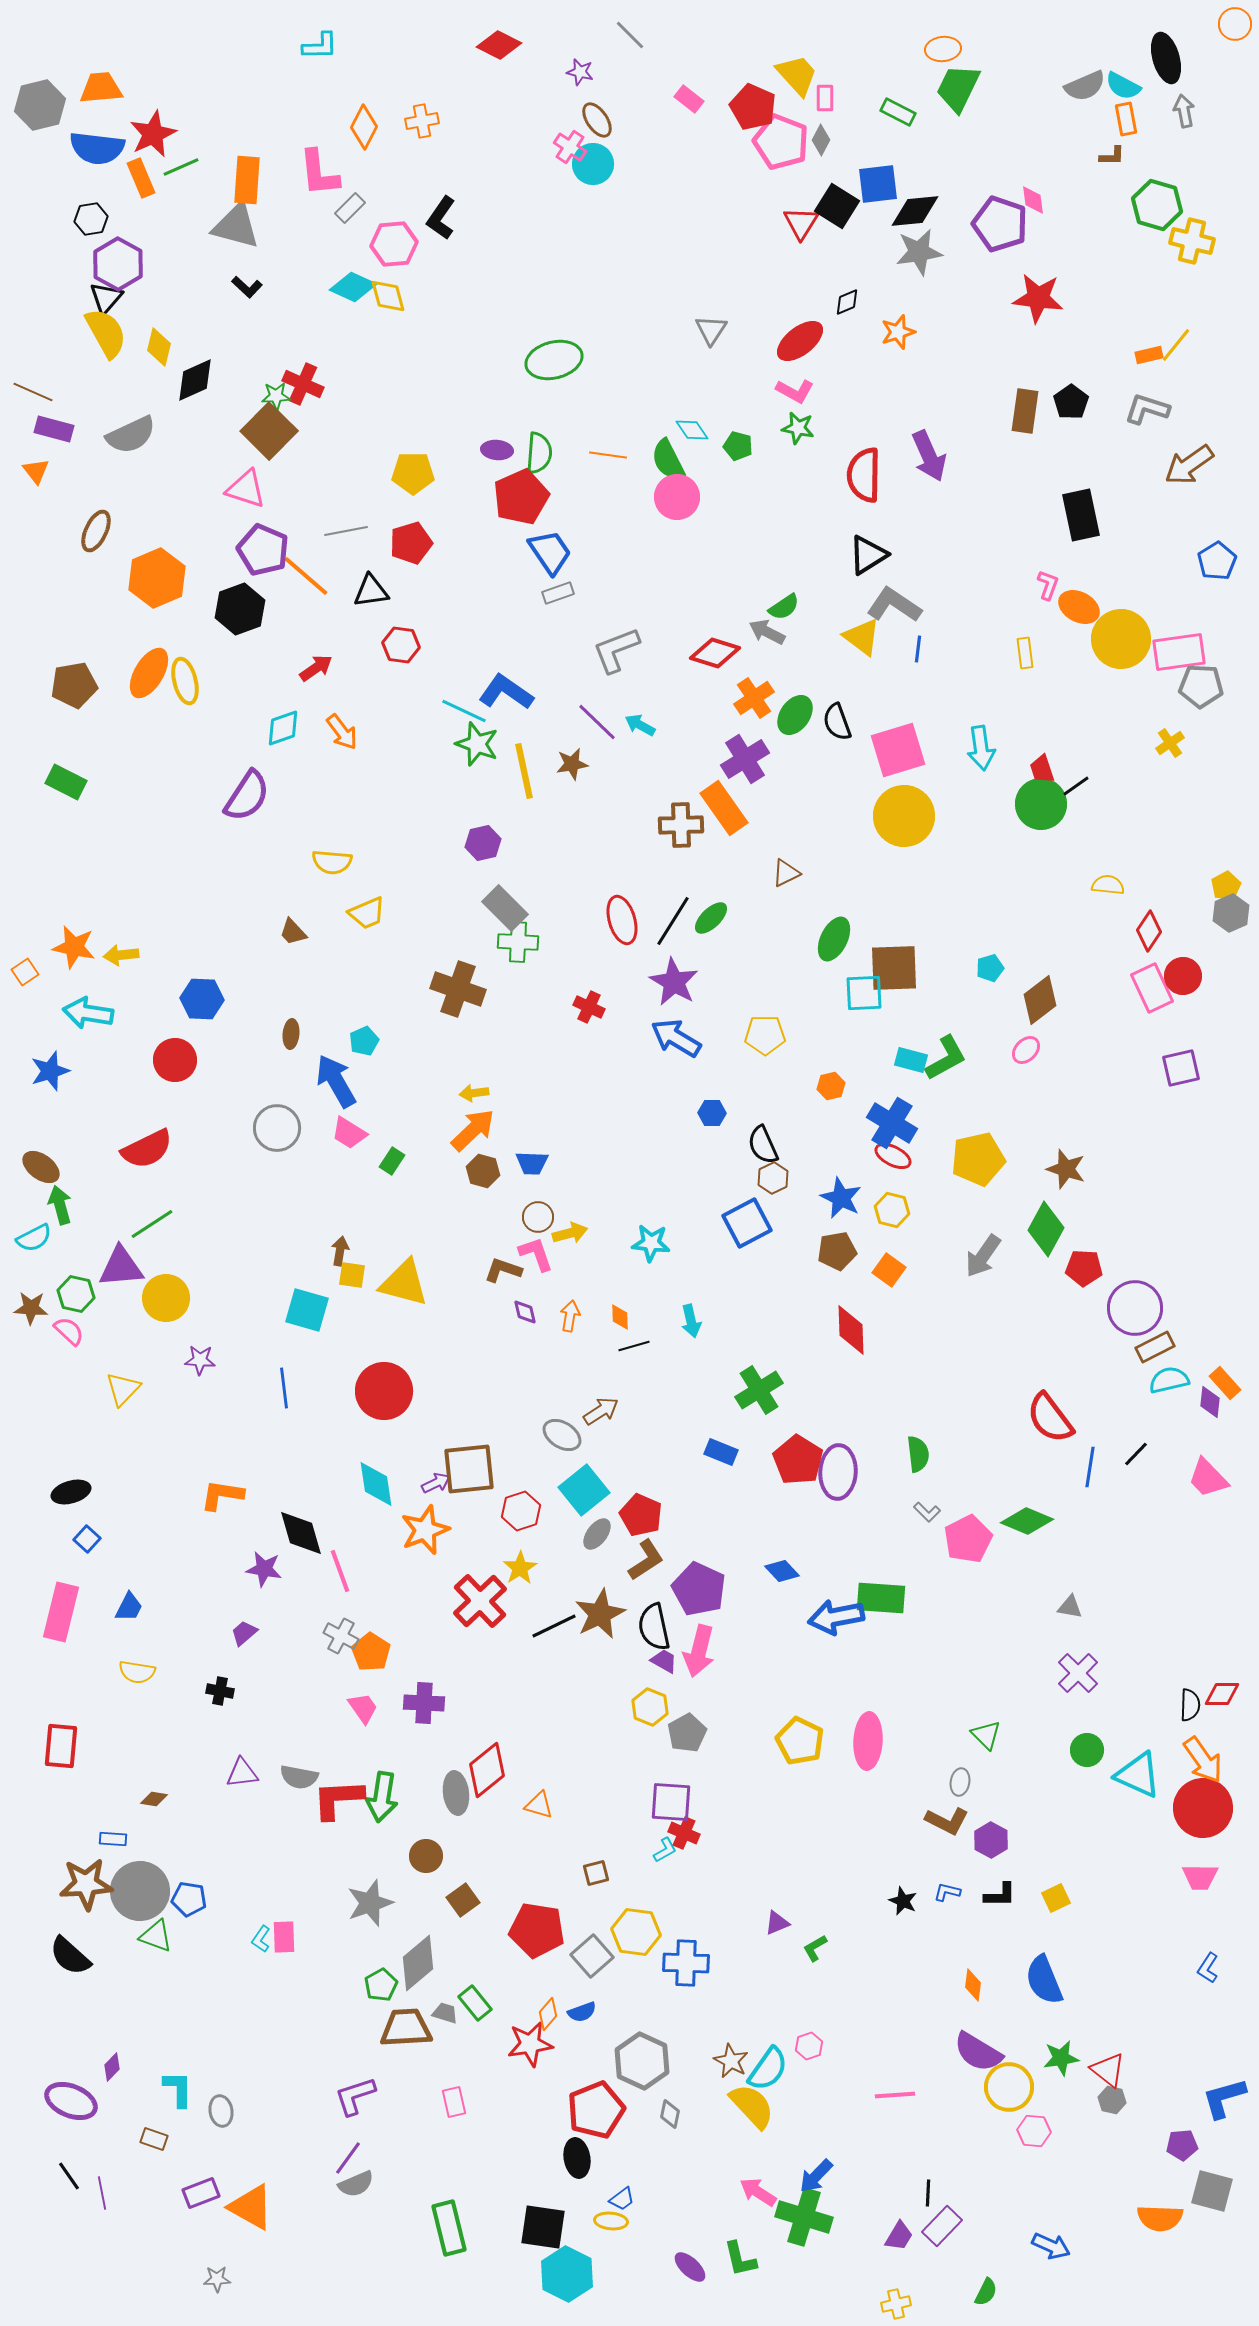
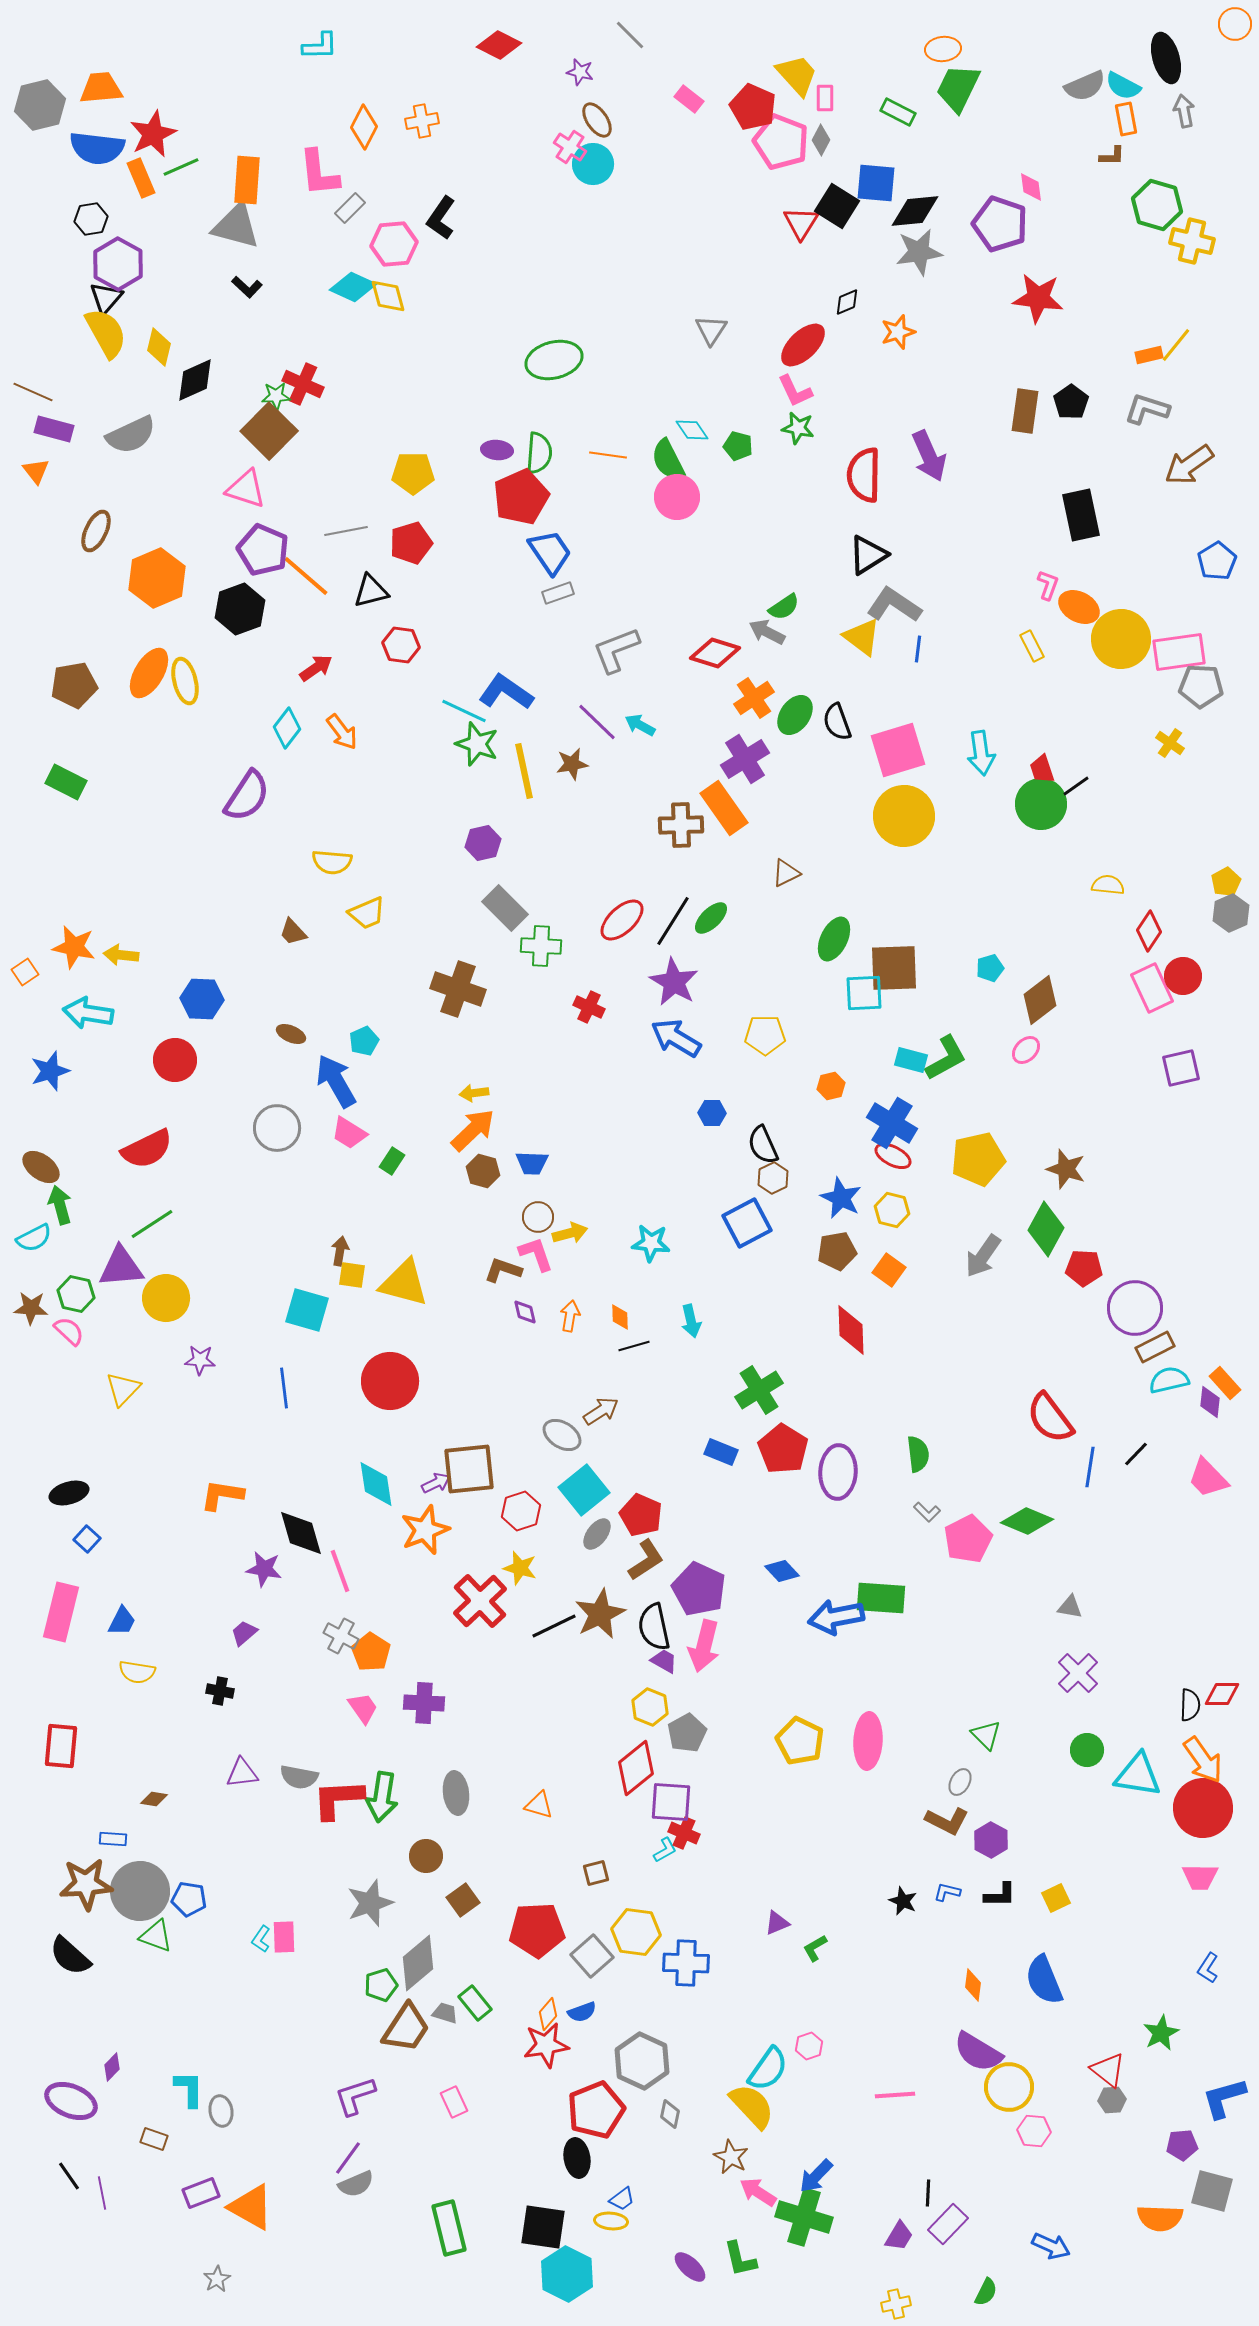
blue square at (878, 184): moved 2 px left, 1 px up; rotated 12 degrees clockwise
pink diamond at (1033, 200): moved 2 px left, 13 px up
red ellipse at (800, 341): moved 3 px right, 4 px down; rotated 6 degrees counterclockwise
pink L-shape at (795, 391): rotated 36 degrees clockwise
black triangle at (371, 591): rotated 6 degrees counterclockwise
yellow rectangle at (1025, 653): moved 7 px right, 7 px up; rotated 20 degrees counterclockwise
cyan diamond at (283, 728): moved 4 px right; rotated 33 degrees counterclockwise
yellow cross at (1170, 743): rotated 20 degrees counterclockwise
cyan arrow at (981, 748): moved 5 px down
yellow pentagon at (1226, 886): moved 4 px up
red ellipse at (622, 920): rotated 63 degrees clockwise
green cross at (518, 942): moved 23 px right, 4 px down
yellow arrow at (121, 955): rotated 12 degrees clockwise
brown ellipse at (291, 1034): rotated 72 degrees counterclockwise
red circle at (384, 1391): moved 6 px right, 10 px up
red pentagon at (798, 1460): moved 15 px left, 11 px up
black ellipse at (71, 1492): moved 2 px left, 1 px down
yellow star at (520, 1568): rotated 24 degrees counterclockwise
blue trapezoid at (129, 1607): moved 7 px left, 14 px down
pink arrow at (699, 1651): moved 5 px right, 5 px up
red diamond at (487, 1770): moved 149 px right, 2 px up
cyan triangle at (1138, 1775): rotated 15 degrees counterclockwise
gray ellipse at (960, 1782): rotated 20 degrees clockwise
red pentagon at (537, 1930): rotated 12 degrees counterclockwise
green pentagon at (381, 1985): rotated 12 degrees clockwise
brown trapezoid at (406, 2028): rotated 126 degrees clockwise
red star at (530, 2044): moved 16 px right, 1 px down
green star at (1061, 2058): moved 100 px right, 25 px up; rotated 18 degrees counterclockwise
brown star at (731, 2061): moved 96 px down
cyan L-shape at (178, 2089): moved 11 px right
gray hexagon at (1112, 2100): rotated 16 degrees counterclockwise
pink rectangle at (454, 2102): rotated 12 degrees counterclockwise
purple rectangle at (942, 2226): moved 6 px right, 2 px up
gray star at (217, 2279): rotated 28 degrees counterclockwise
